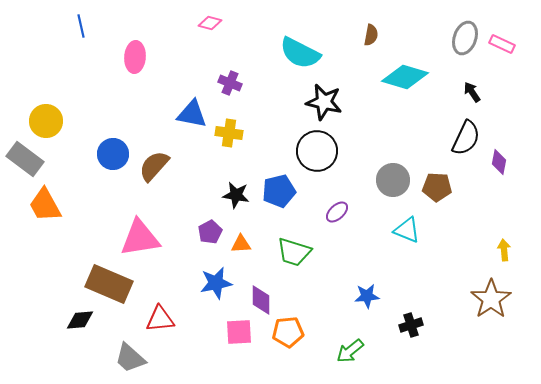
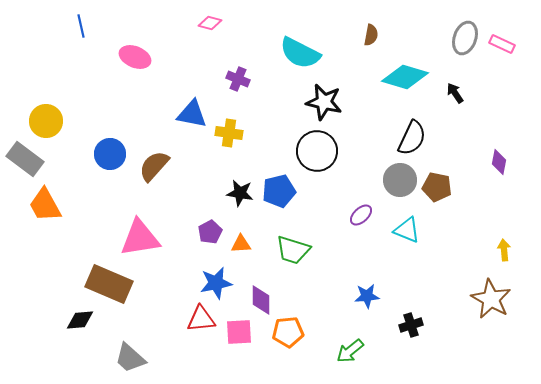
pink ellipse at (135, 57): rotated 72 degrees counterclockwise
purple cross at (230, 83): moved 8 px right, 4 px up
black arrow at (472, 92): moved 17 px left, 1 px down
black semicircle at (466, 138): moved 54 px left
blue circle at (113, 154): moved 3 px left
gray circle at (393, 180): moved 7 px right
brown pentagon at (437, 187): rotated 8 degrees clockwise
black star at (236, 195): moved 4 px right, 2 px up
purple ellipse at (337, 212): moved 24 px right, 3 px down
green trapezoid at (294, 252): moved 1 px left, 2 px up
brown star at (491, 299): rotated 9 degrees counterclockwise
red triangle at (160, 319): moved 41 px right
